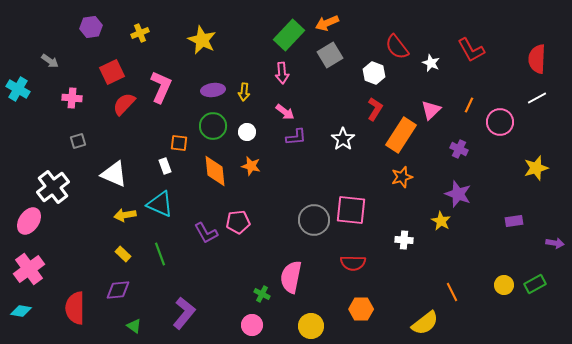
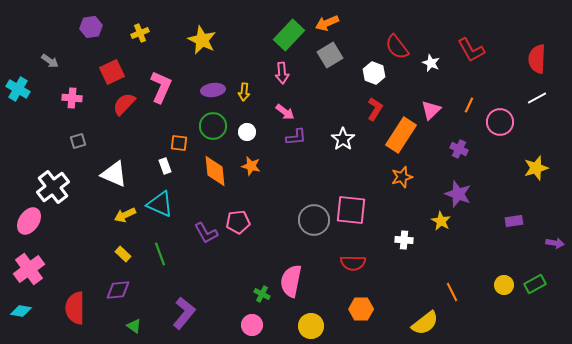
yellow arrow at (125, 215): rotated 15 degrees counterclockwise
pink semicircle at (291, 277): moved 4 px down
